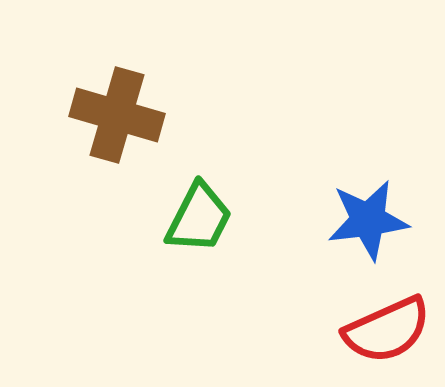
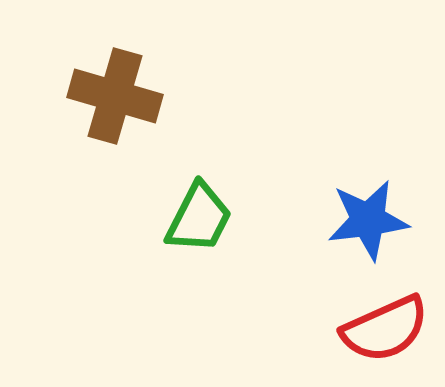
brown cross: moved 2 px left, 19 px up
red semicircle: moved 2 px left, 1 px up
